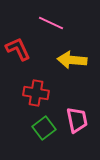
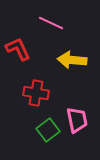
green square: moved 4 px right, 2 px down
